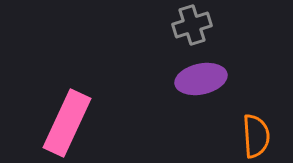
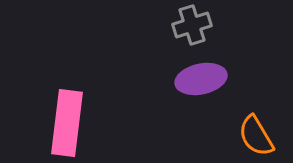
pink rectangle: rotated 18 degrees counterclockwise
orange semicircle: rotated 153 degrees clockwise
